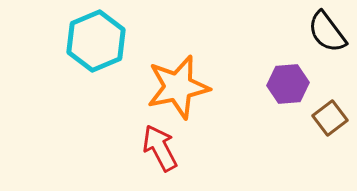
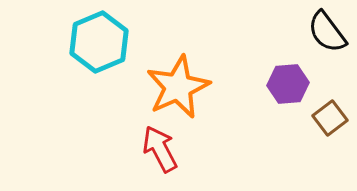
cyan hexagon: moved 3 px right, 1 px down
orange star: rotated 12 degrees counterclockwise
red arrow: moved 1 px down
